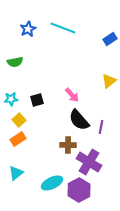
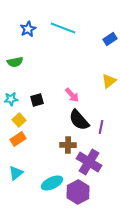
purple hexagon: moved 1 px left, 2 px down
